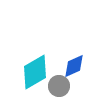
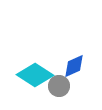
cyan diamond: moved 3 px down; rotated 63 degrees clockwise
